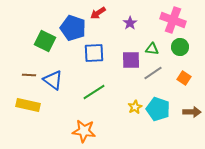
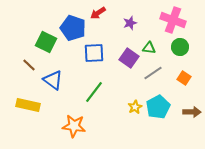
purple star: rotated 16 degrees clockwise
green square: moved 1 px right, 1 px down
green triangle: moved 3 px left, 1 px up
purple square: moved 2 px left, 2 px up; rotated 36 degrees clockwise
brown line: moved 10 px up; rotated 40 degrees clockwise
green line: rotated 20 degrees counterclockwise
cyan pentagon: moved 2 px up; rotated 25 degrees clockwise
orange star: moved 10 px left, 5 px up
